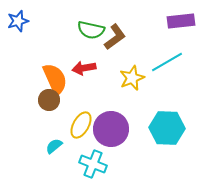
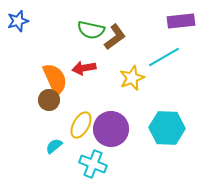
cyan line: moved 3 px left, 5 px up
